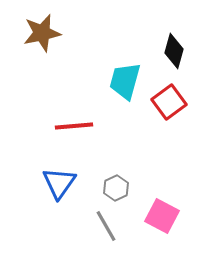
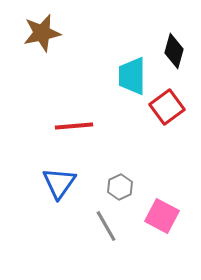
cyan trapezoid: moved 7 px right, 5 px up; rotated 15 degrees counterclockwise
red square: moved 2 px left, 5 px down
gray hexagon: moved 4 px right, 1 px up
